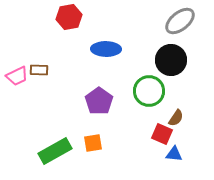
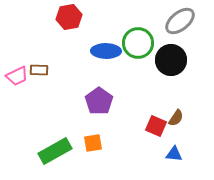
blue ellipse: moved 2 px down
green circle: moved 11 px left, 48 px up
red square: moved 6 px left, 8 px up
